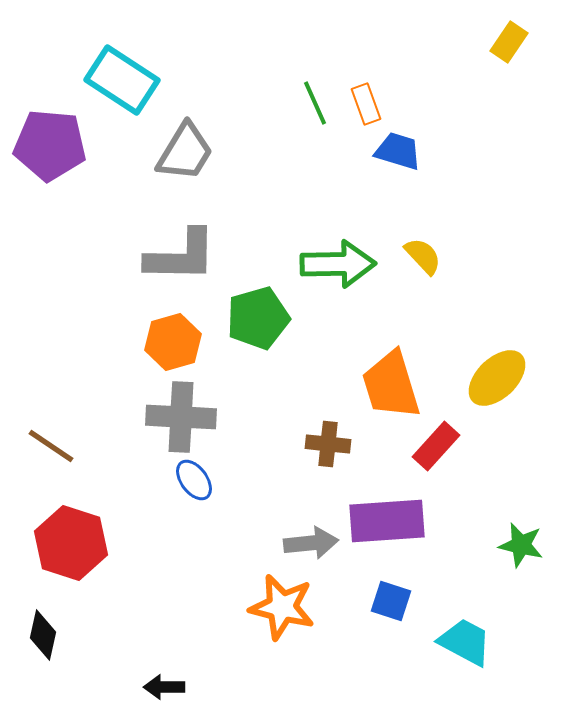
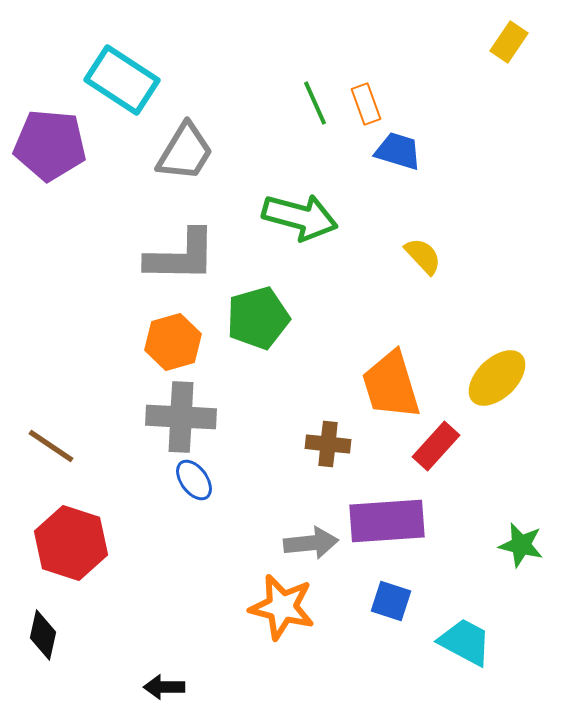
green arrow: moved 38 px left, 47 px up; rotated 16 degrees clockwise
